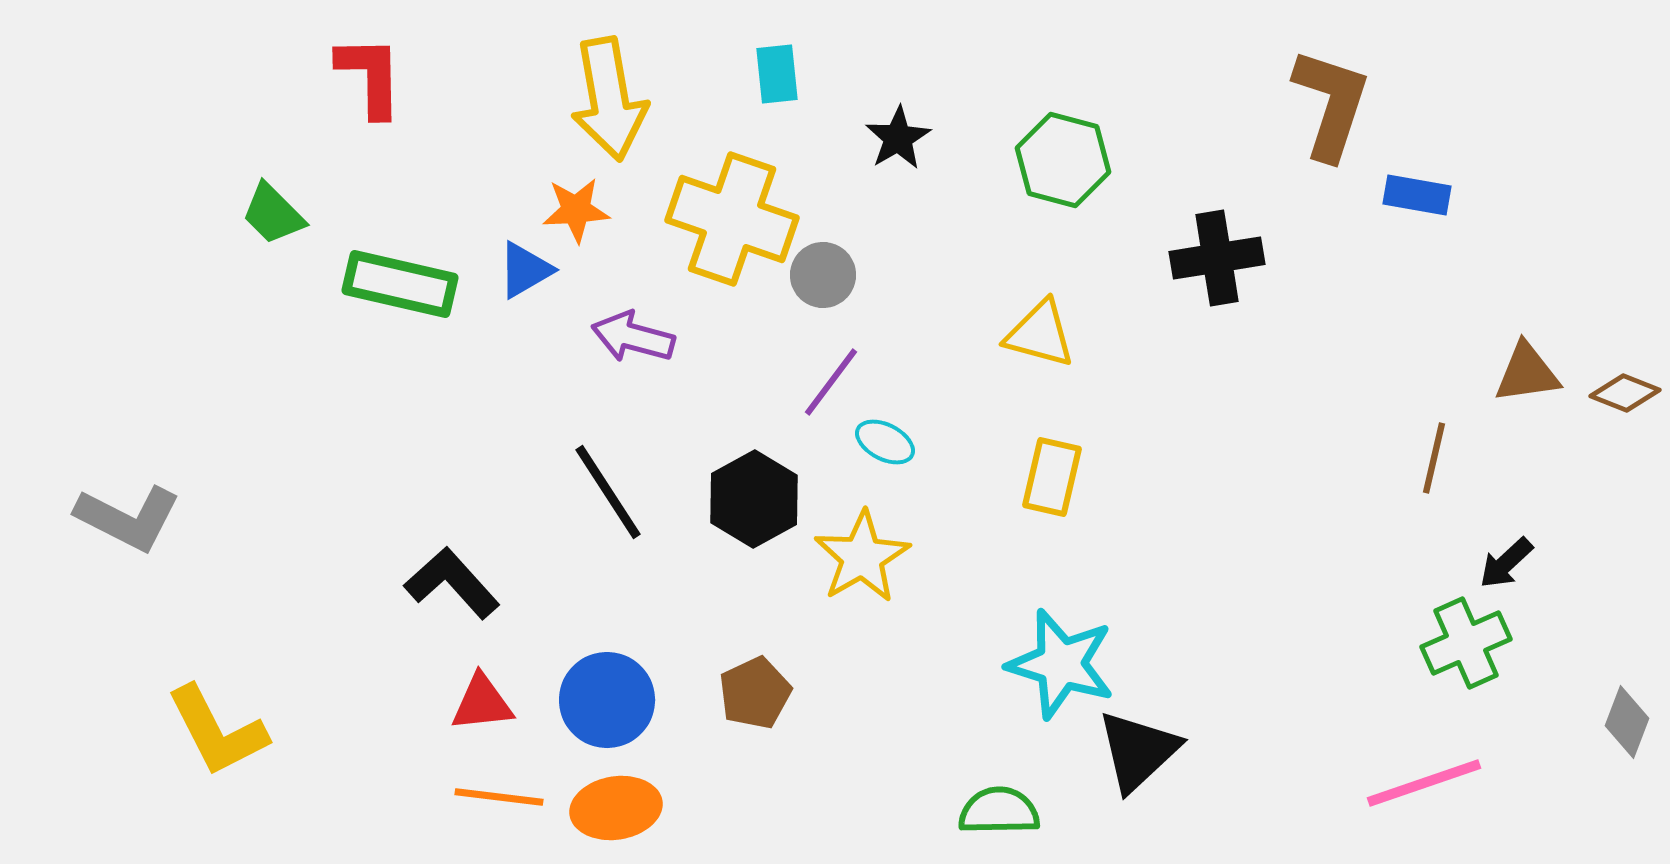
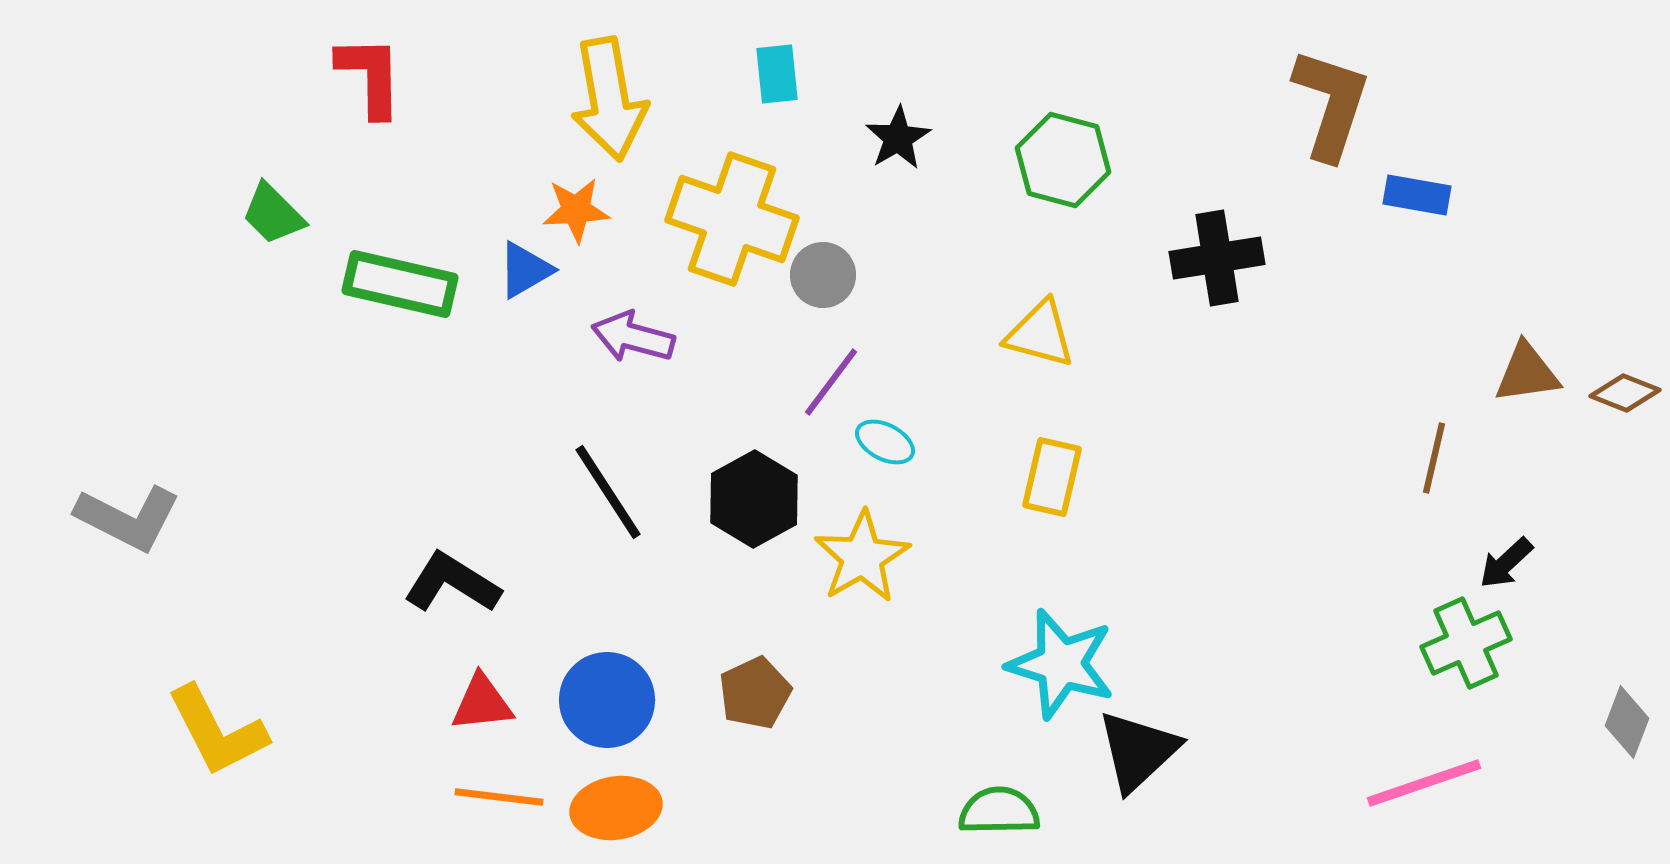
black L-shape: rotated 16 degrees counterclockwise
